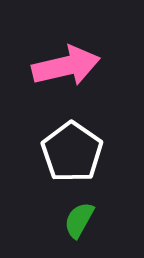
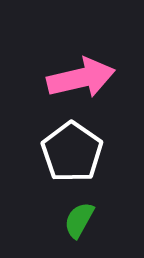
pink arrow: moved 15 px right, 12 px down
